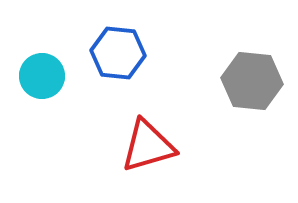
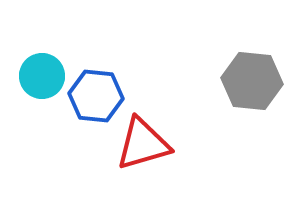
blue hexagon: moved 22 px left, 43 px down
red triangle: moved 5 px left, 2 px up
